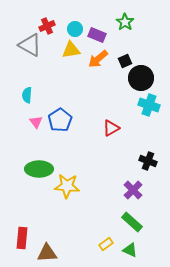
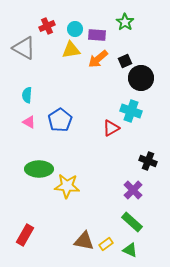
purple rectangle: rotated 18 degrees counterclockwise
gray triangle: moved 6 px left, 3 px down
cyan cross: moved 18 px left, 6 px down
pink triangle: moved 7 px left; rotated 24 degrees counterclockwise
red rectangle: moved 3 px right, 3 px up; rotated 25 degrees clockwise
brown triangle: moved 37 px right, 12 px up; rotated 15 degrees clockwise
